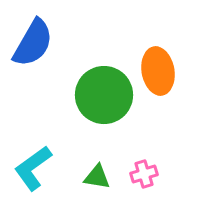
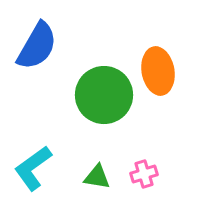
blue semicircle: moved 4 px right, 3 px down
